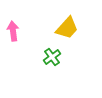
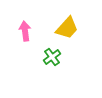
pink arrow: moved 12 px right
